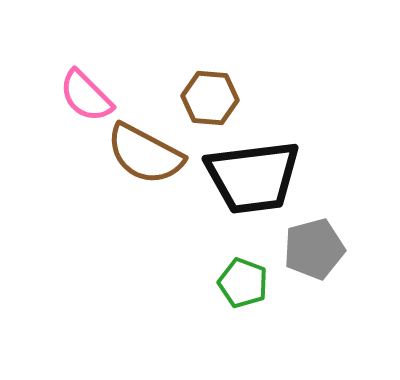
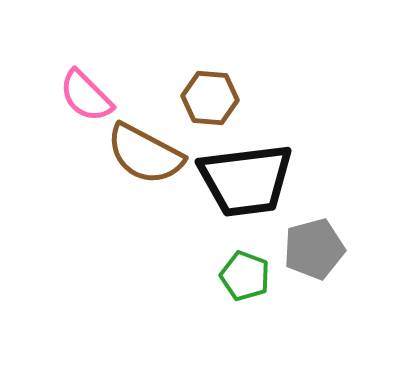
black trapezoid: moved 7 px left, 3 px down
green pentagon: moved 2 px right, 7 px up
